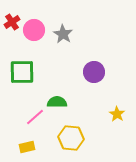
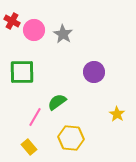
red cross: moved 1 px up; rotated 28 degrees counterclockwise
green semicircle: rotated 36 degrees counterclockwise
pink line: rotated 18 degrees counterclockwise
yellow rectangle: moved 2 px right; rotated 63 degrees clockwise
